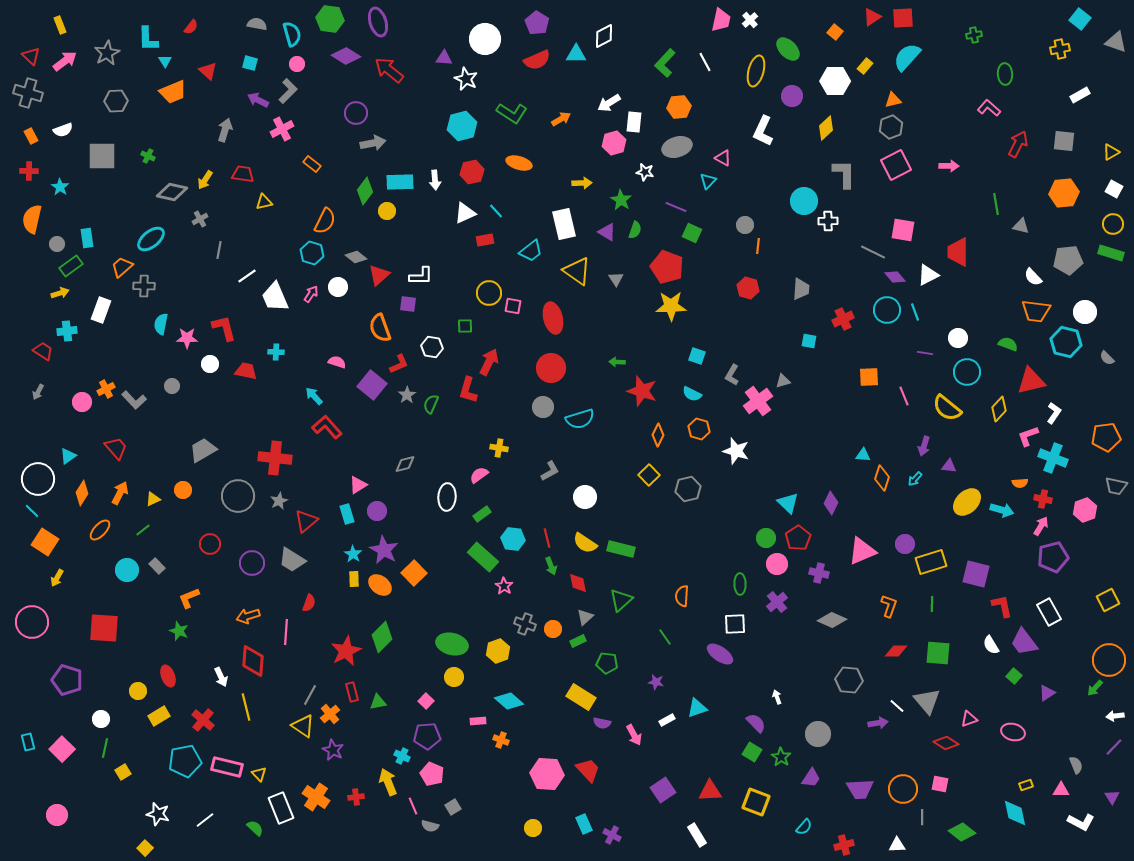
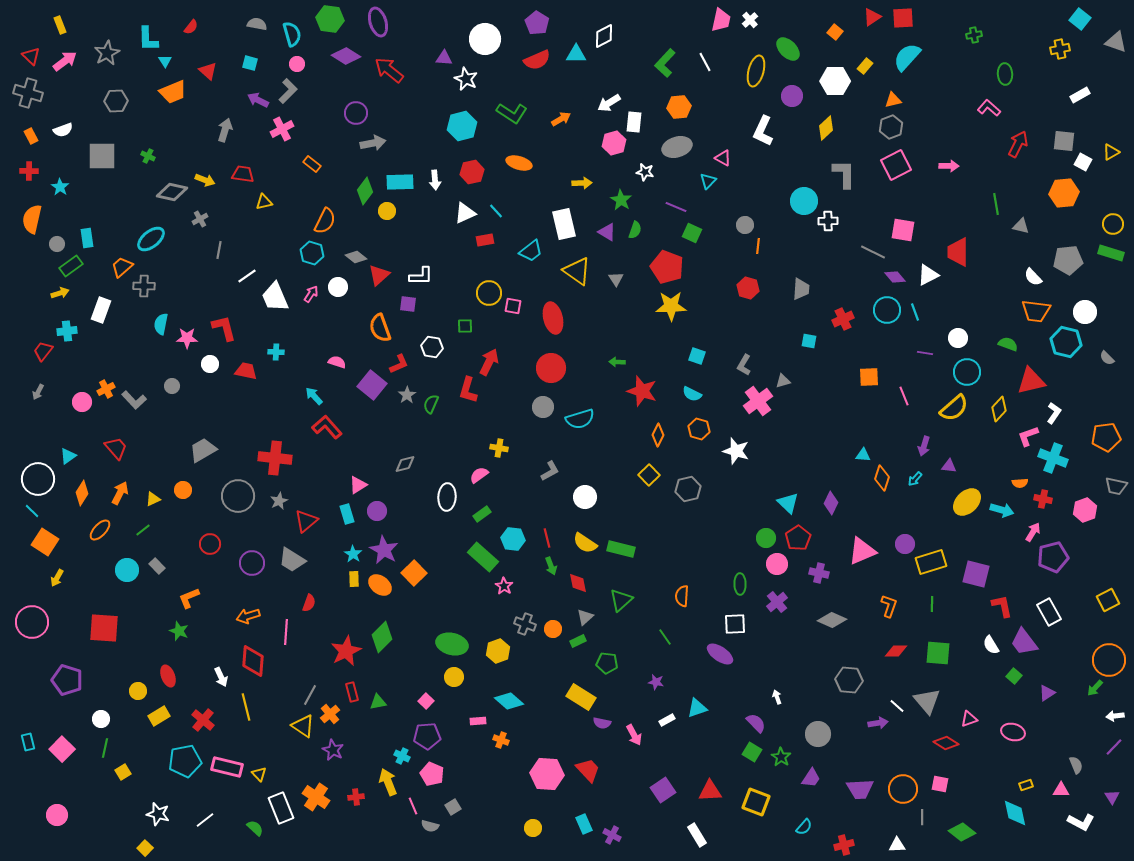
yellow arrow at (205, 180): rotated 102 degrees counterclockwise
white square at (1114, 189): moved 31 px left, 27 px up
red trapezoid at (43, 351): rotated 85 degrees counterclockwise
gray L-shape at (732, 375): moved 12 px right, 10 px up
yellow semicircle at (947, 408): moved 7 px right; rotated 80 degrees counterclockwise
pink arrow at (1041, 526): moved 8 px left, 6 px down
